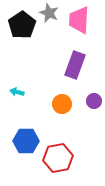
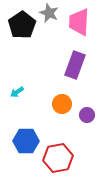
pink trapezoid: moved 2 px down
cyan arrow: rotated 48 degrees counterclockwise
purple circle: moved 7 px left, 14 px down
